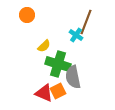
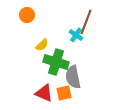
yellow semicircle: moved 2 px left, 1 px up
green cross: moved 2 px left, 2 px up
orange square: moved 6 px right, 2 px down; rotated 14 degrees clockwise
